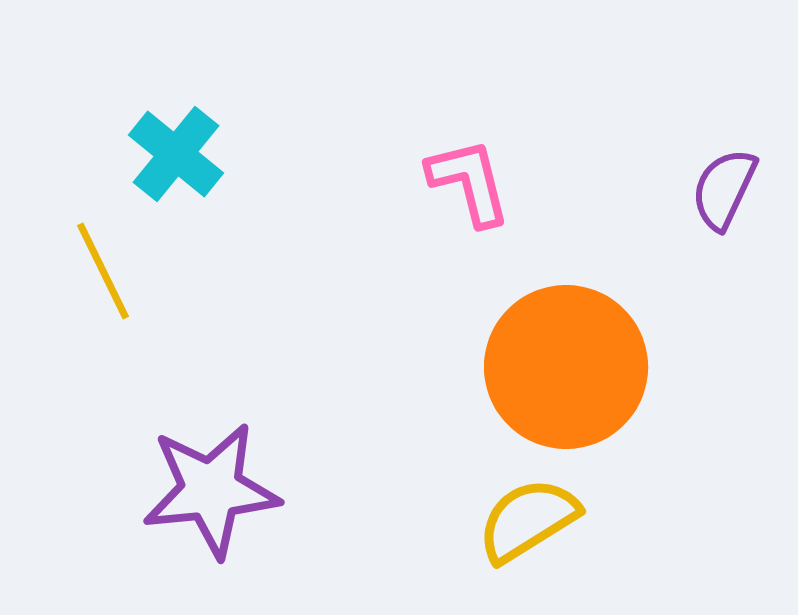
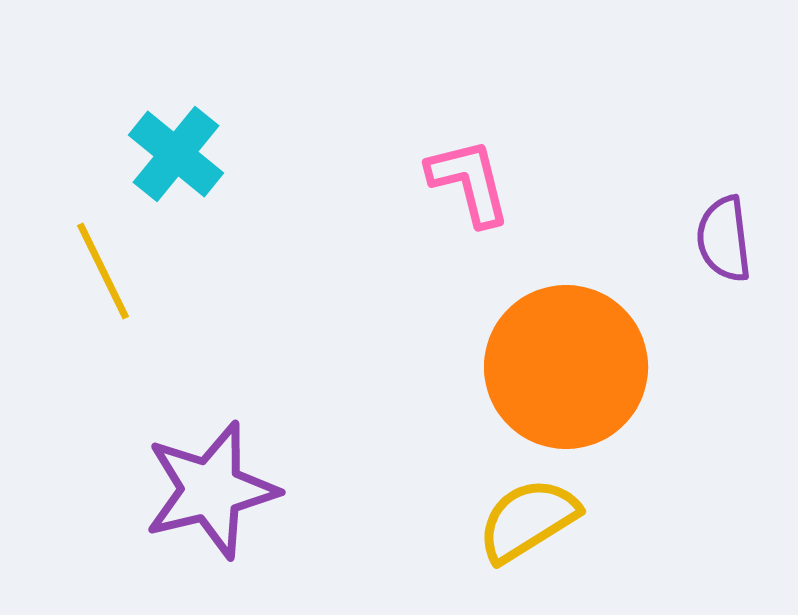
purple semicircle: moved 50 px down; rotated 32 degrees counterclockwise
purple star: rotated 8 degrees counterclockwise
